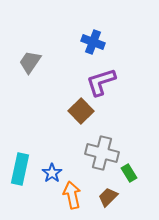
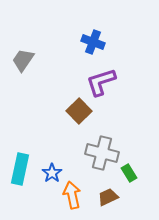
gray trapezoid: moved 7 px left, 2 px up
brown square: moved 2 px left
brown trapezoid: rotated 20 degrees clockwise
